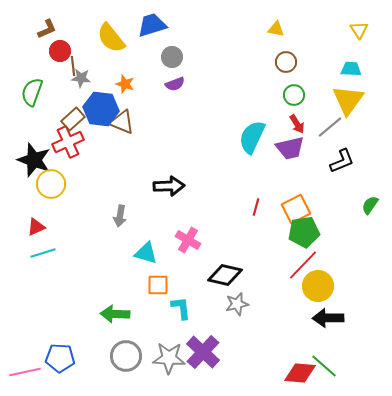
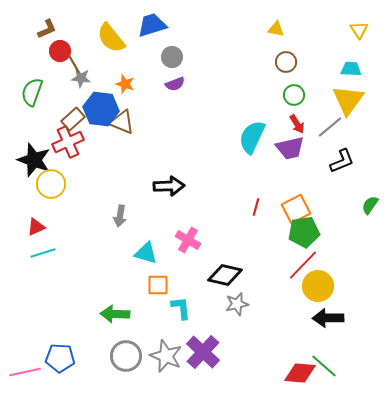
brown line at (73, 66): moved 1 px right, 2 px up; rotated 24 degrees counterclockwise
gray star at (169, 358): moved 3 px left, 2 px up; rotated 20 degrees clockwise
